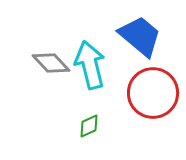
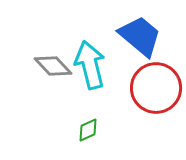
gray diamond: moved 2 px right, 3 px down
red circle: moved 3 px right, 5 px up
green diamond: moved 1 px left, 4 px down
